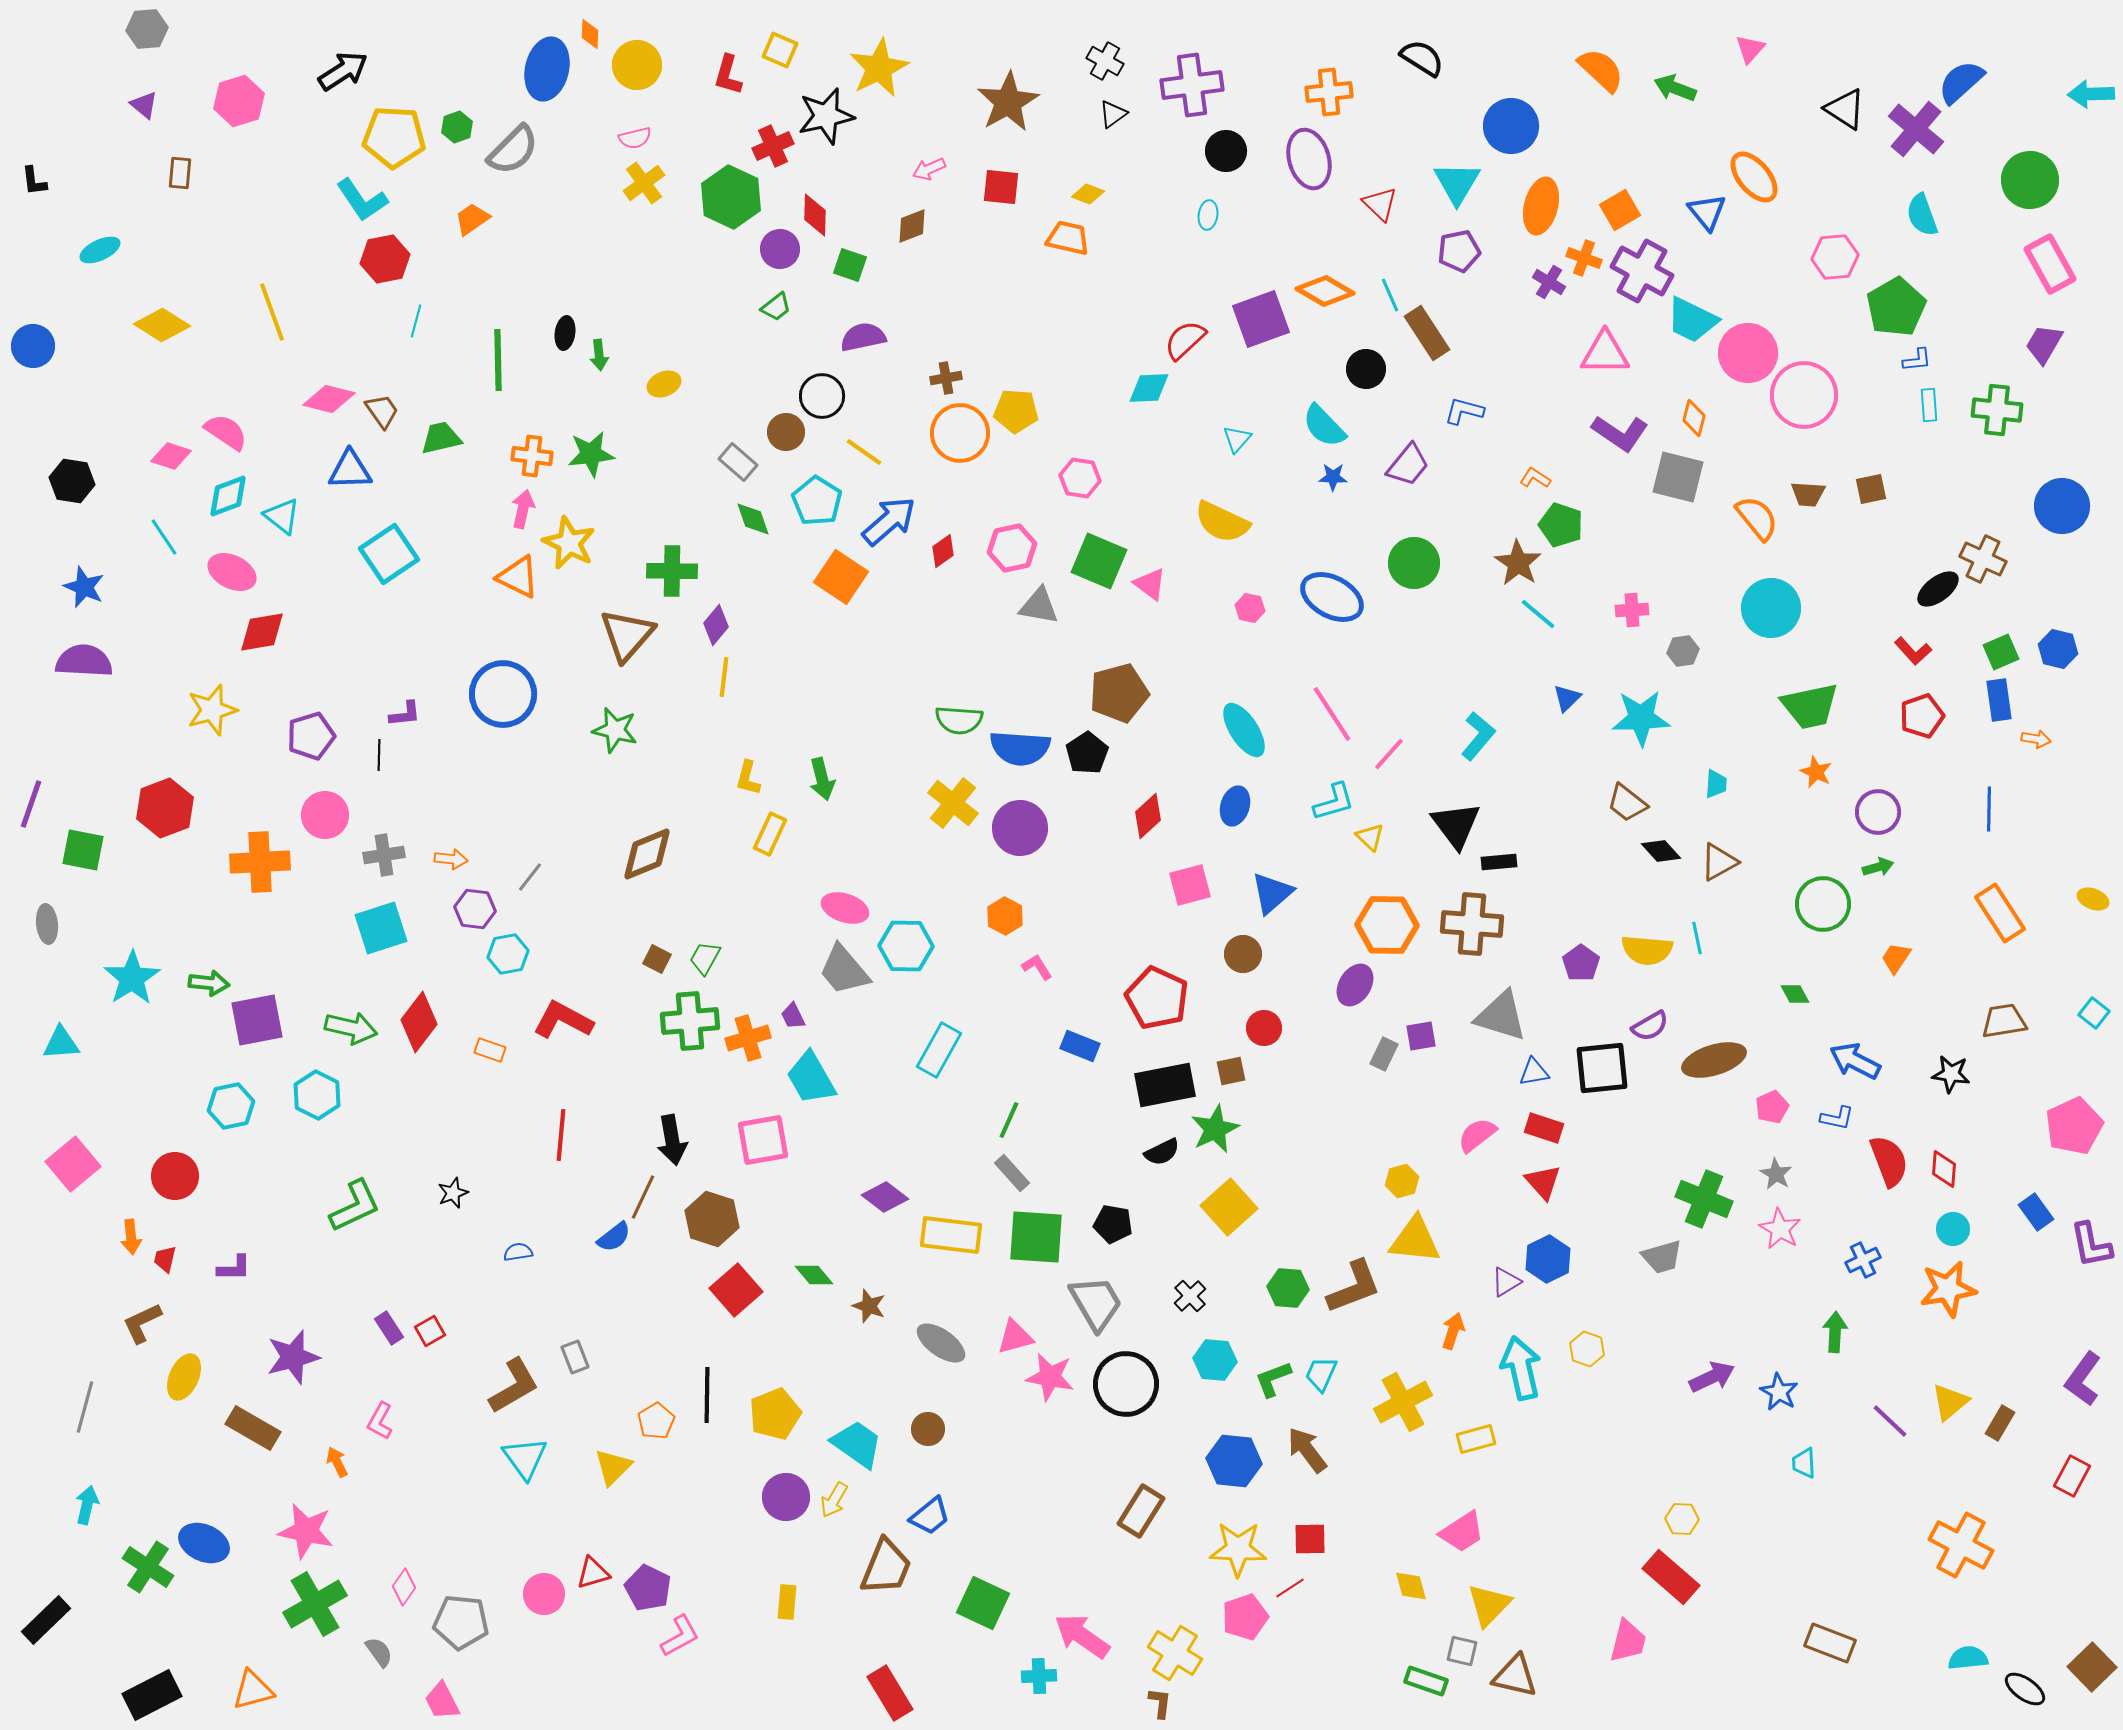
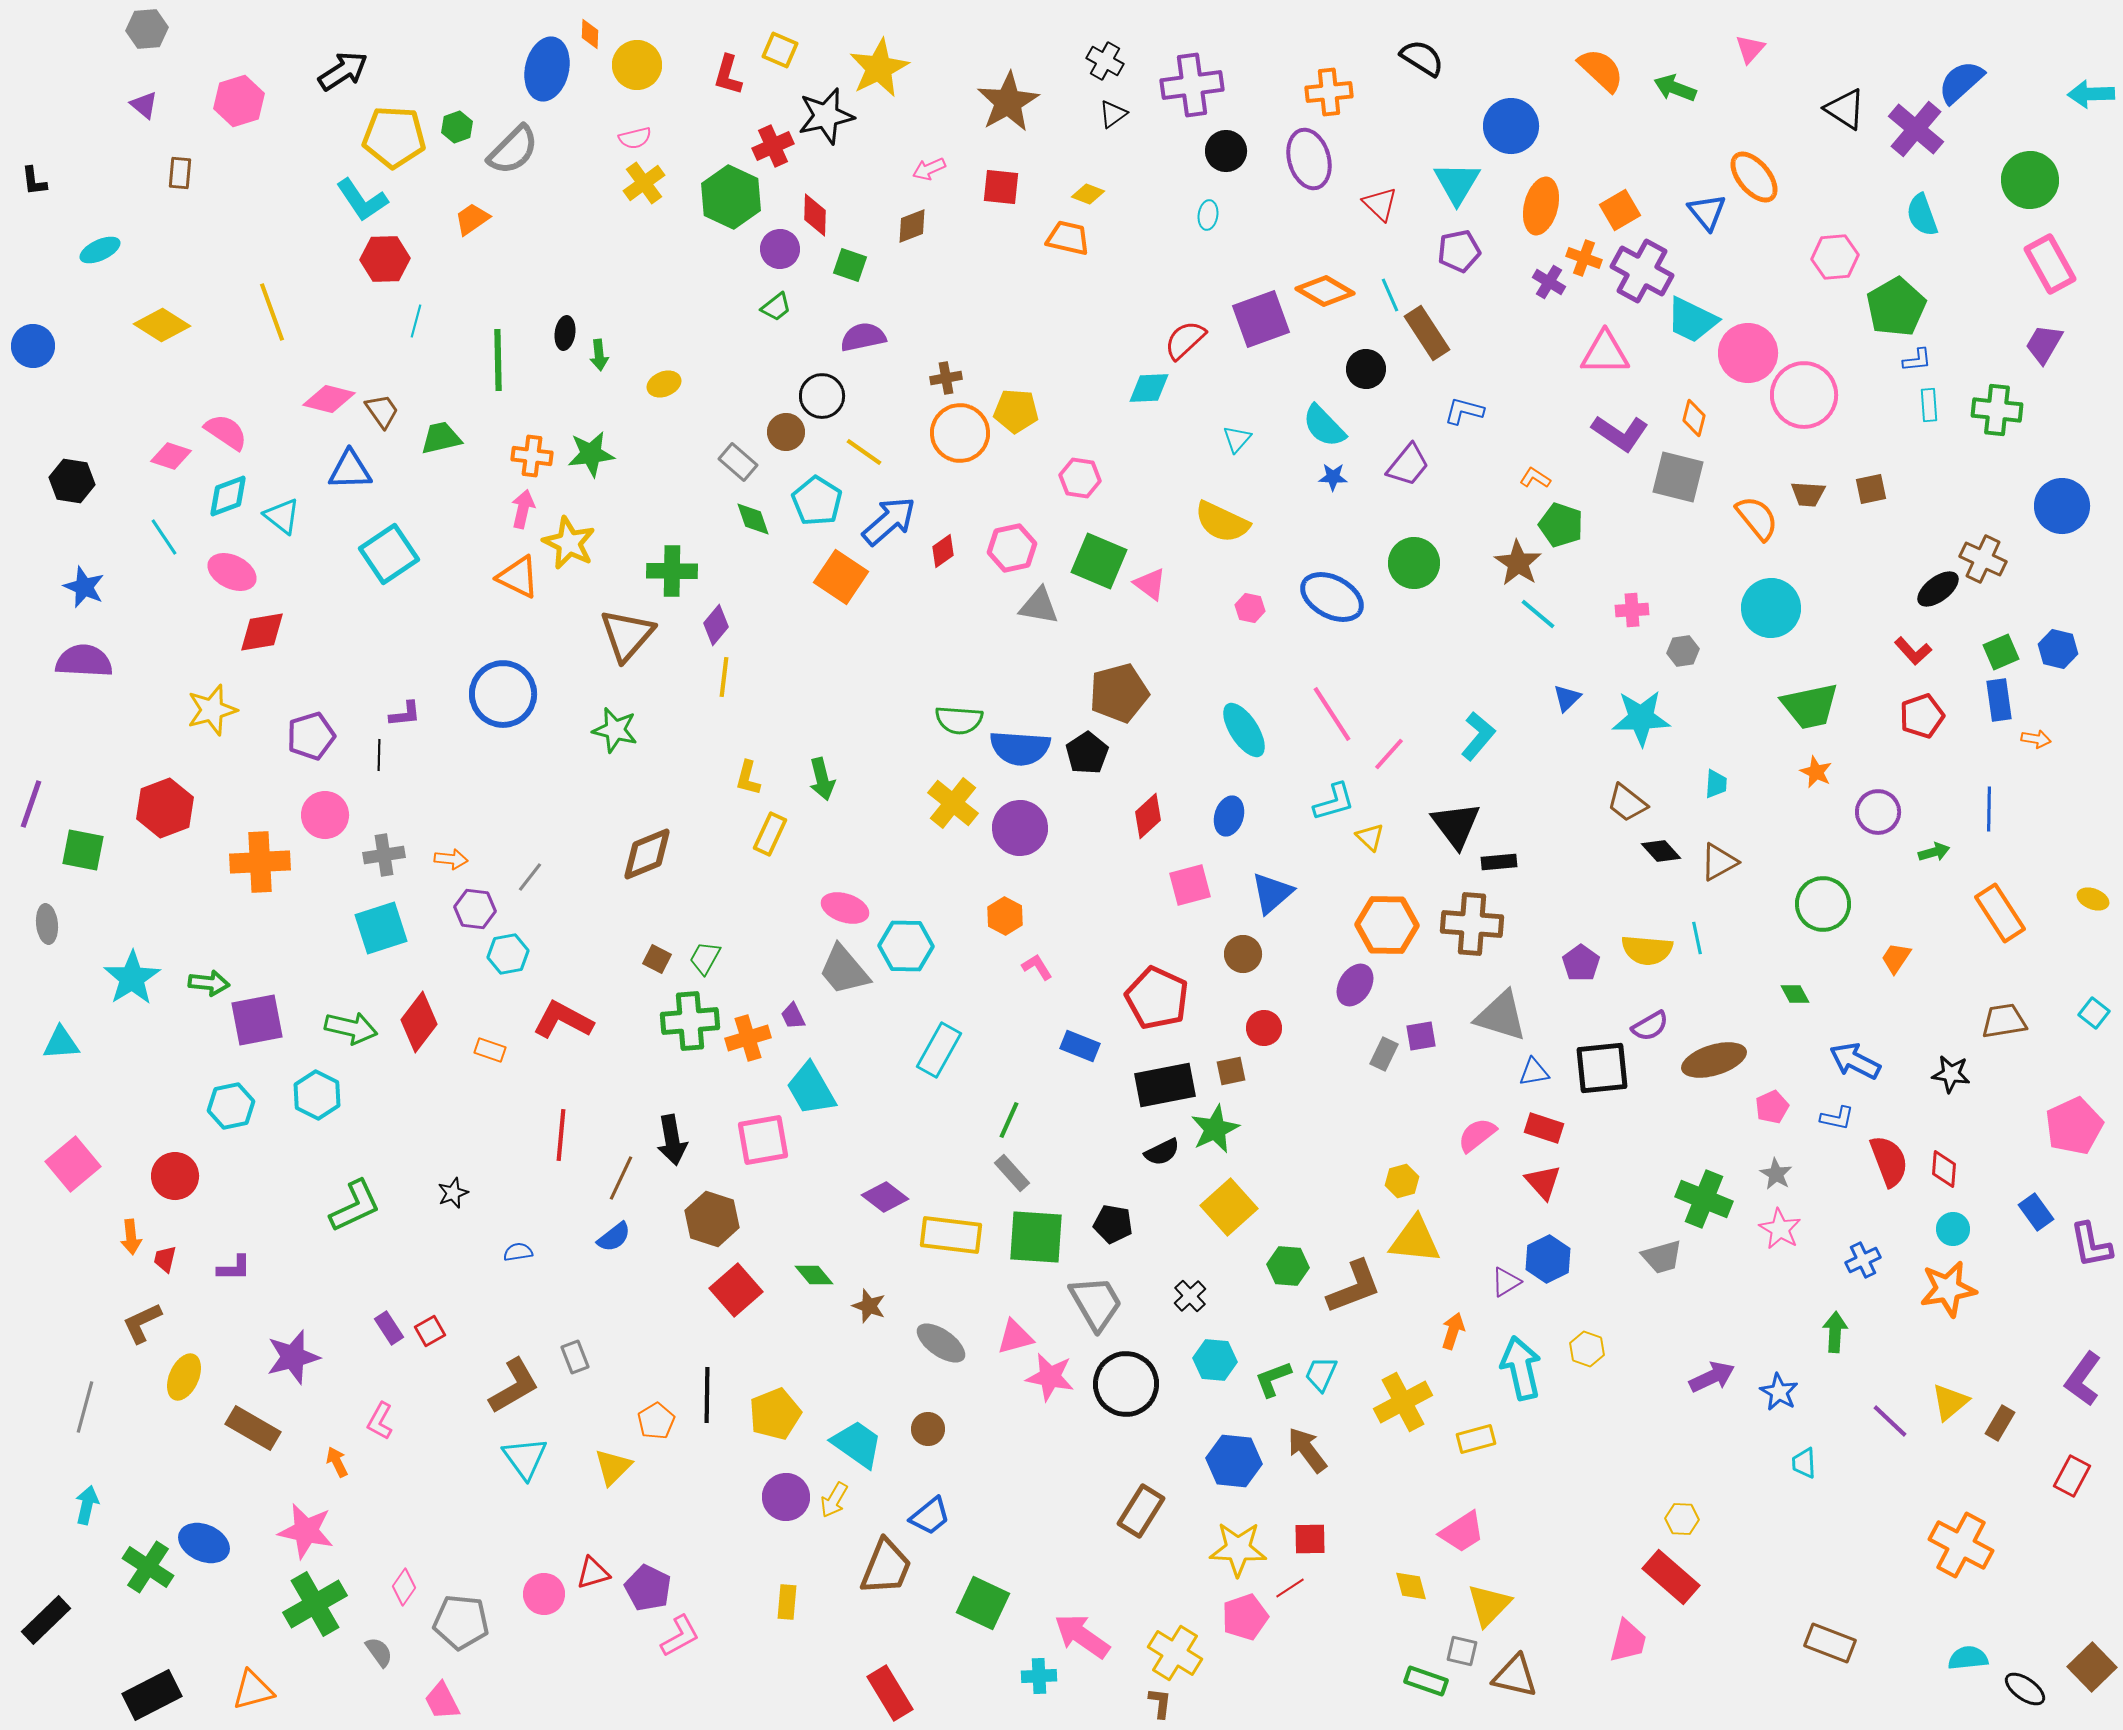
red hexagon at (385, 259): rotated 9 degrees clockwise
blue ellipse at (1235, 806): moved 6 px left, 10 px down
green arrow at (1878, 867): moved 56 px right, 15 px up
cyan trapezoid at (811, 1078): moved 11 px down
brown line at (643, 1197): moved 22 px left, 19 px up
green hexagon at (1288, 1288): moved 22 px up
